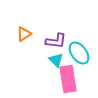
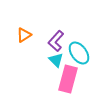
orange triangle: moved 1 px down
purple L-shape: rotated 125 degrees clockwise
pink rectangle: rotated 24 degrees clockwise
